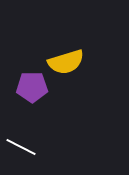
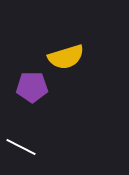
yellow semicircle: moved 5 px up
